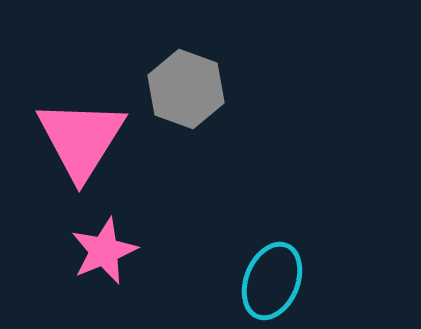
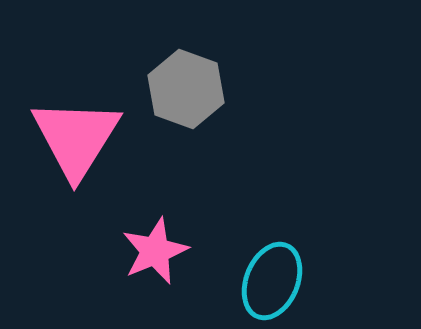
pink triangle: moved 5 px left, 1 px up
pink star: moved 51 px right
